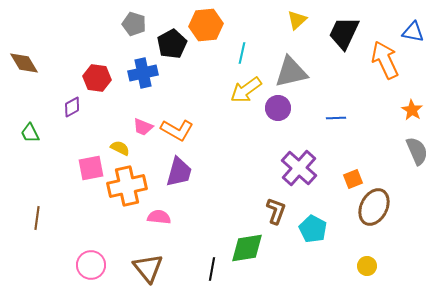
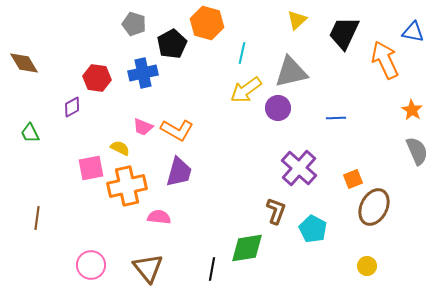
orange hexagon: moved 1 px right, 2 px up; rotated 20 degrees clockwise
